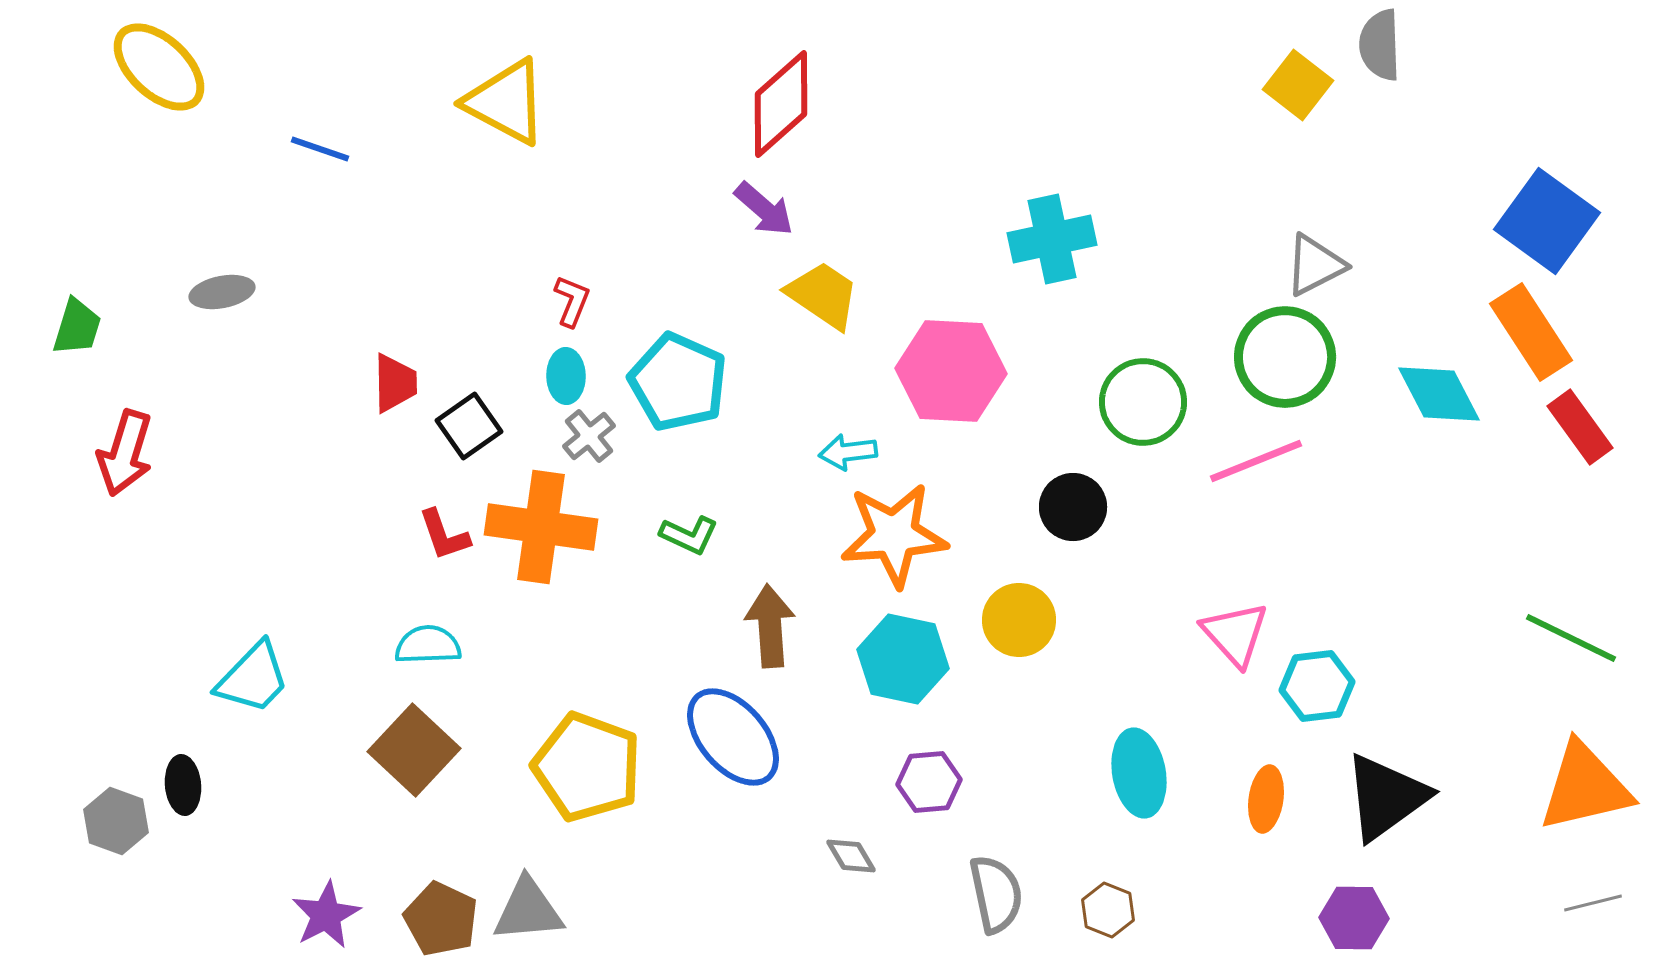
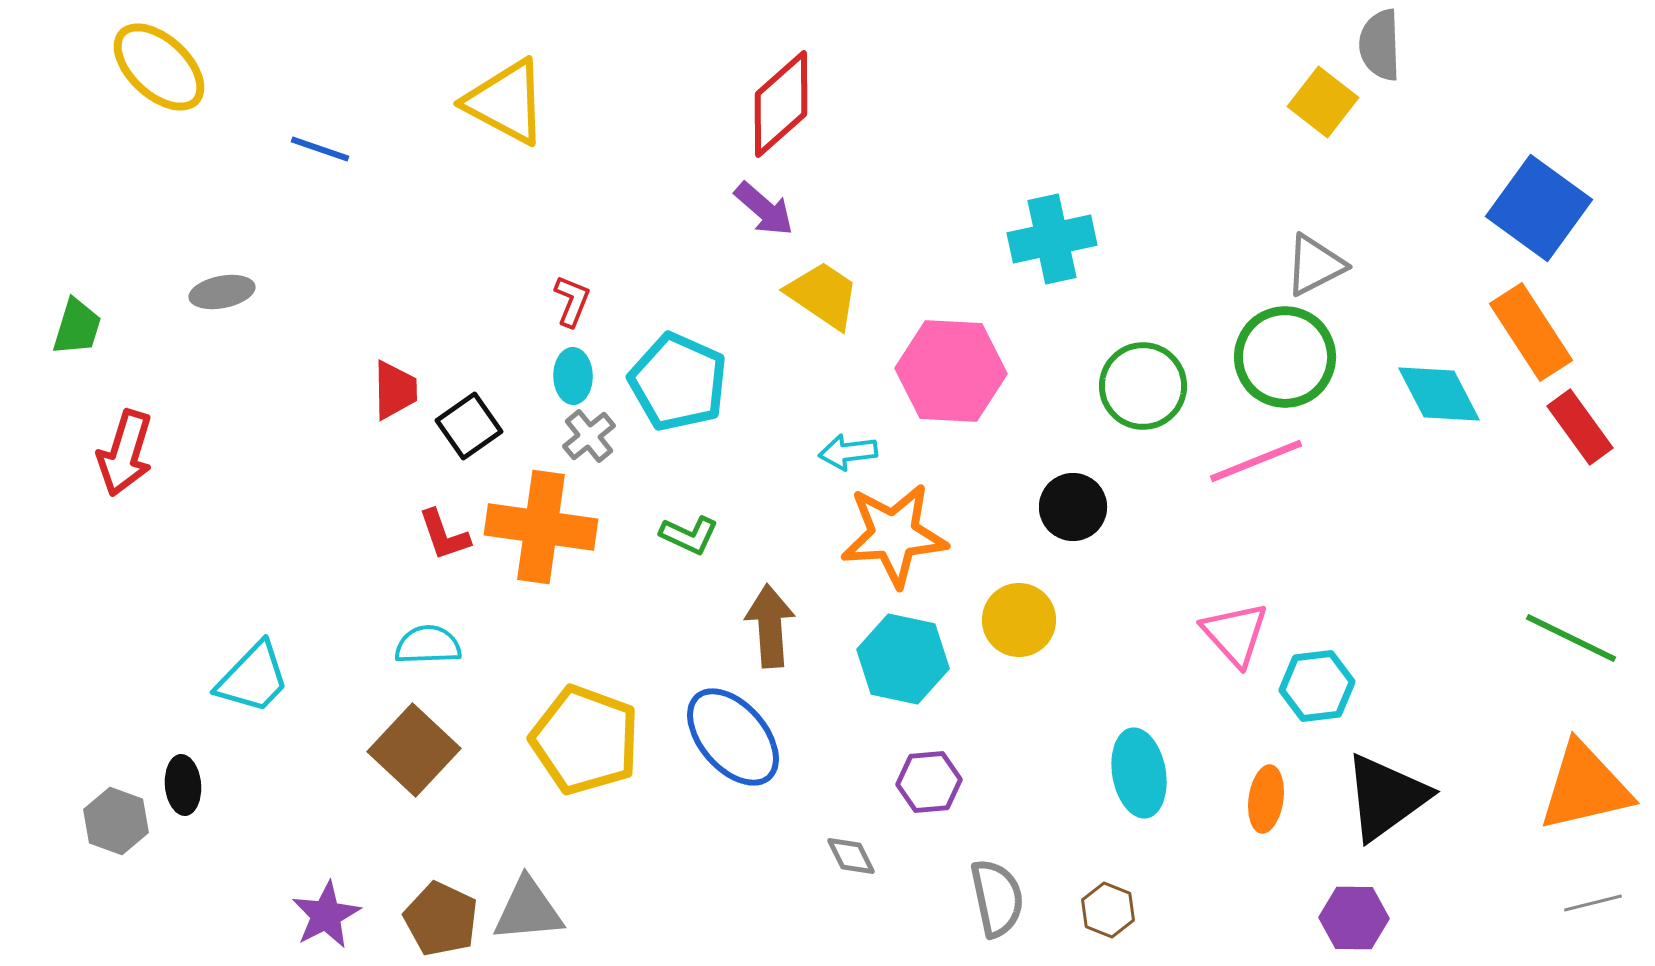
yellow square at (1298, 85): moved 25 px right, 17 px down
blue square at (1547, 221): moved 8 px left, 13 px up
cyan ellipse at (566, 376): moved 7 px right
red trapezoid at (395, 383): moved 7 px down
green circle at (1143, 402): moved 16 px up
yellow pentagon at (587, 767): moved 2 px left, 27 px up
gray diamond at (851, 856): rotated 4 degrees clockwise
gray semicircle at (996, 894): moved 1 px right, 4 px down
